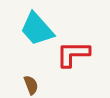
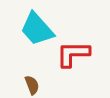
brown semicircle: moved 1 px right
